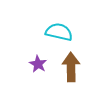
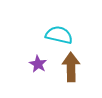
cyan semicircle: moved 3 px down
